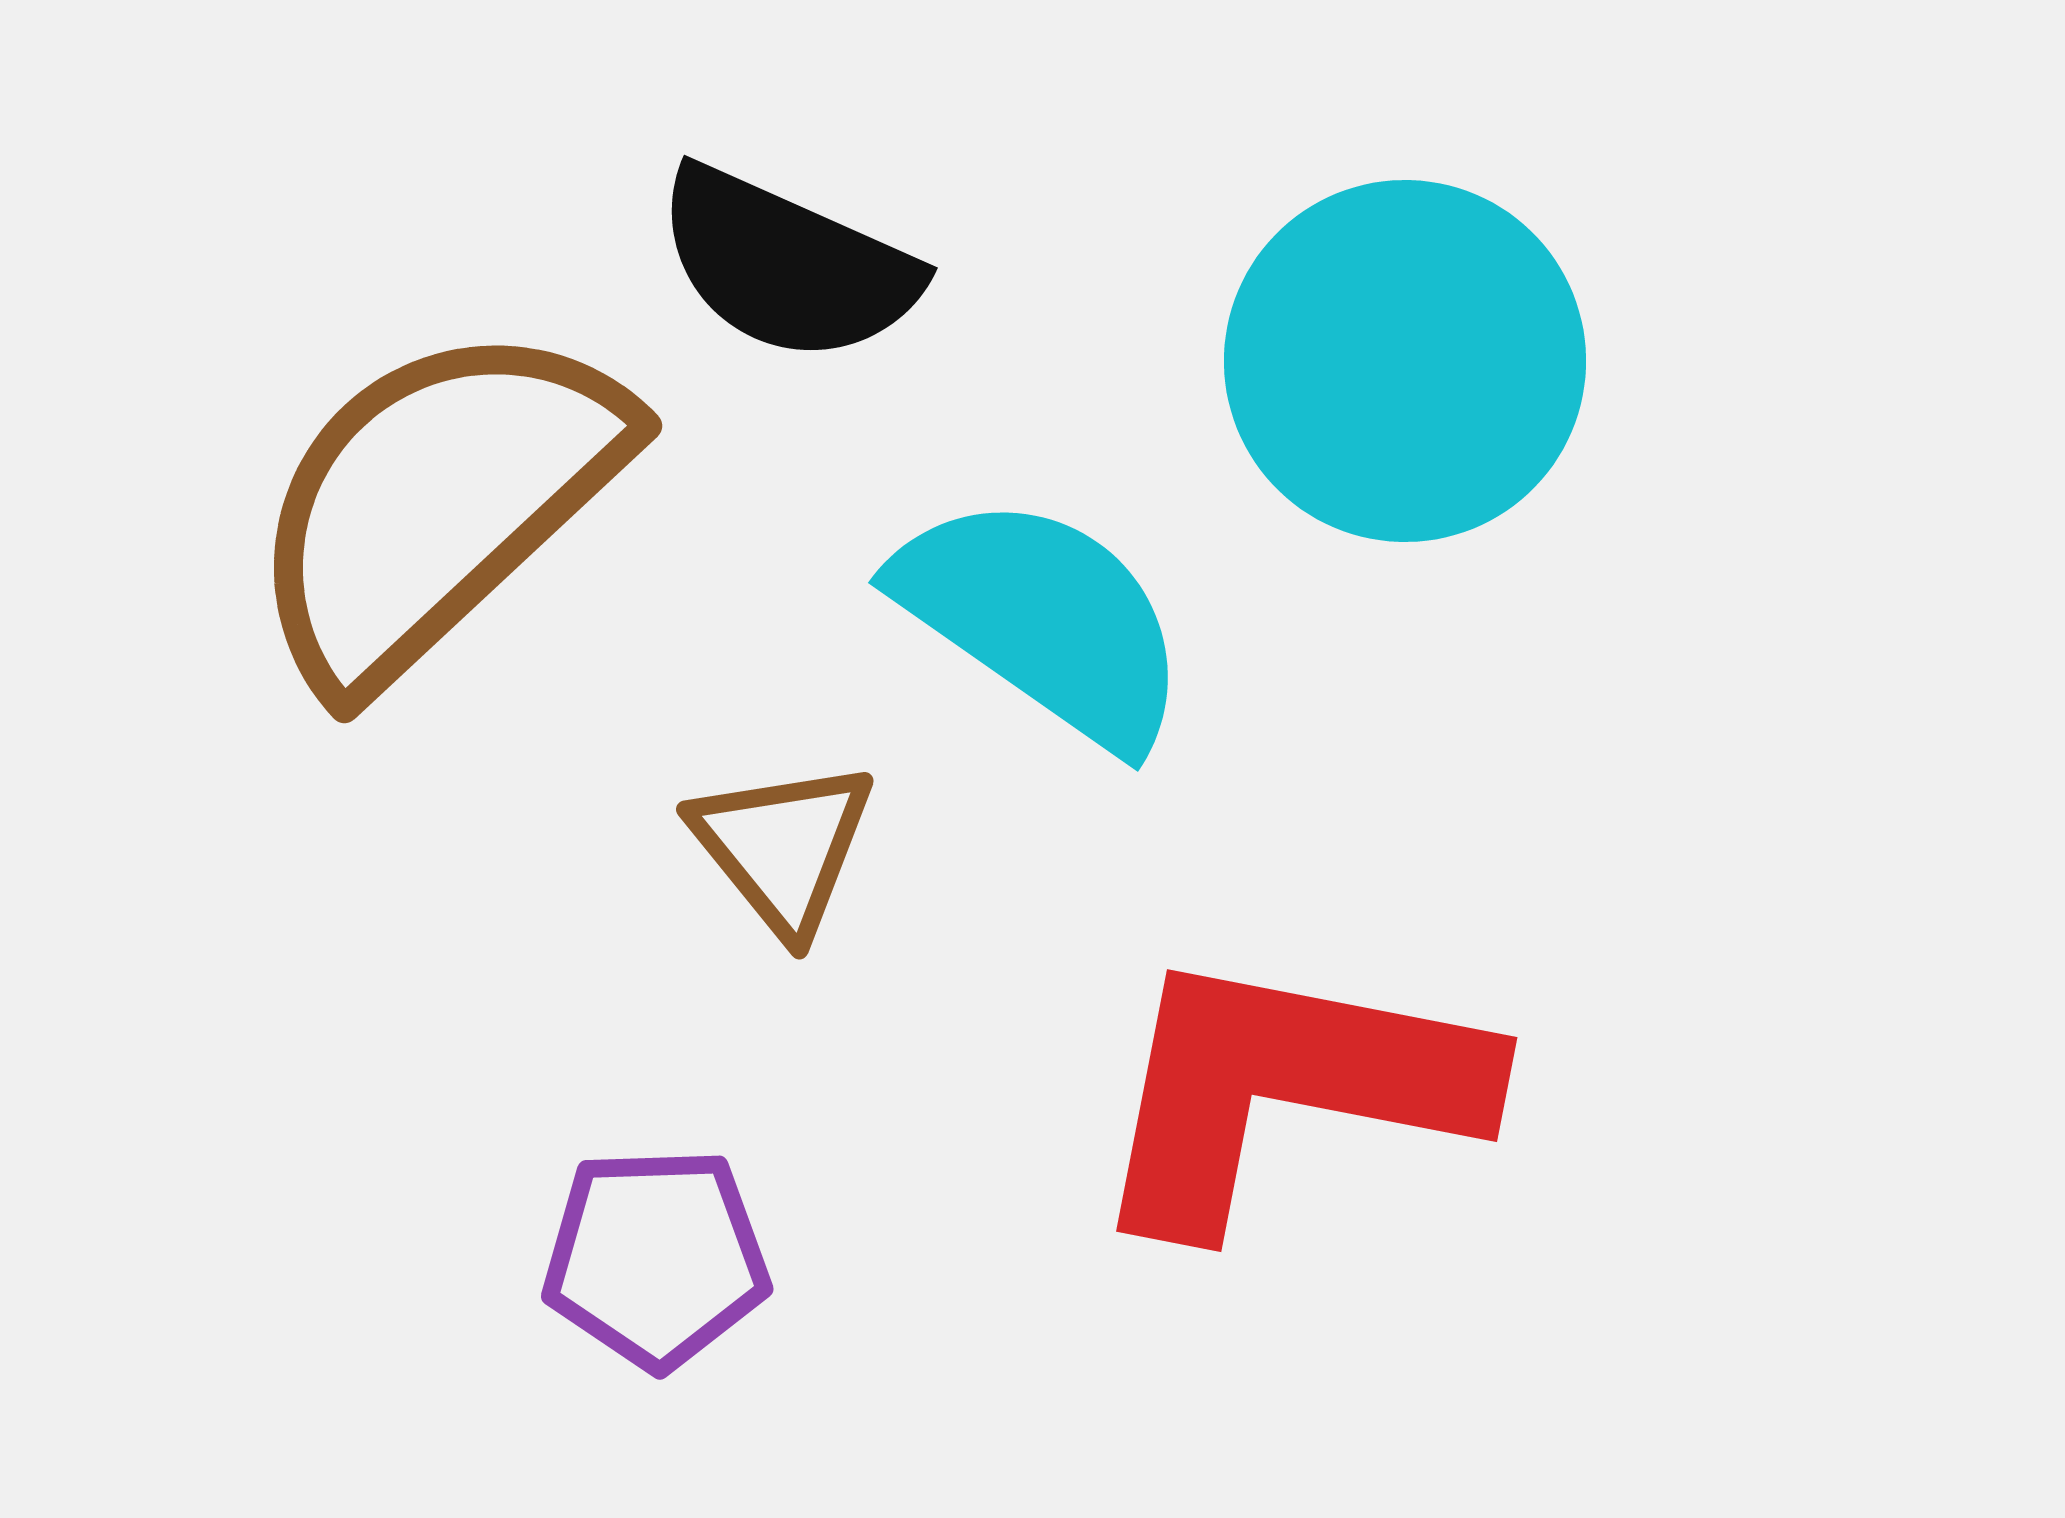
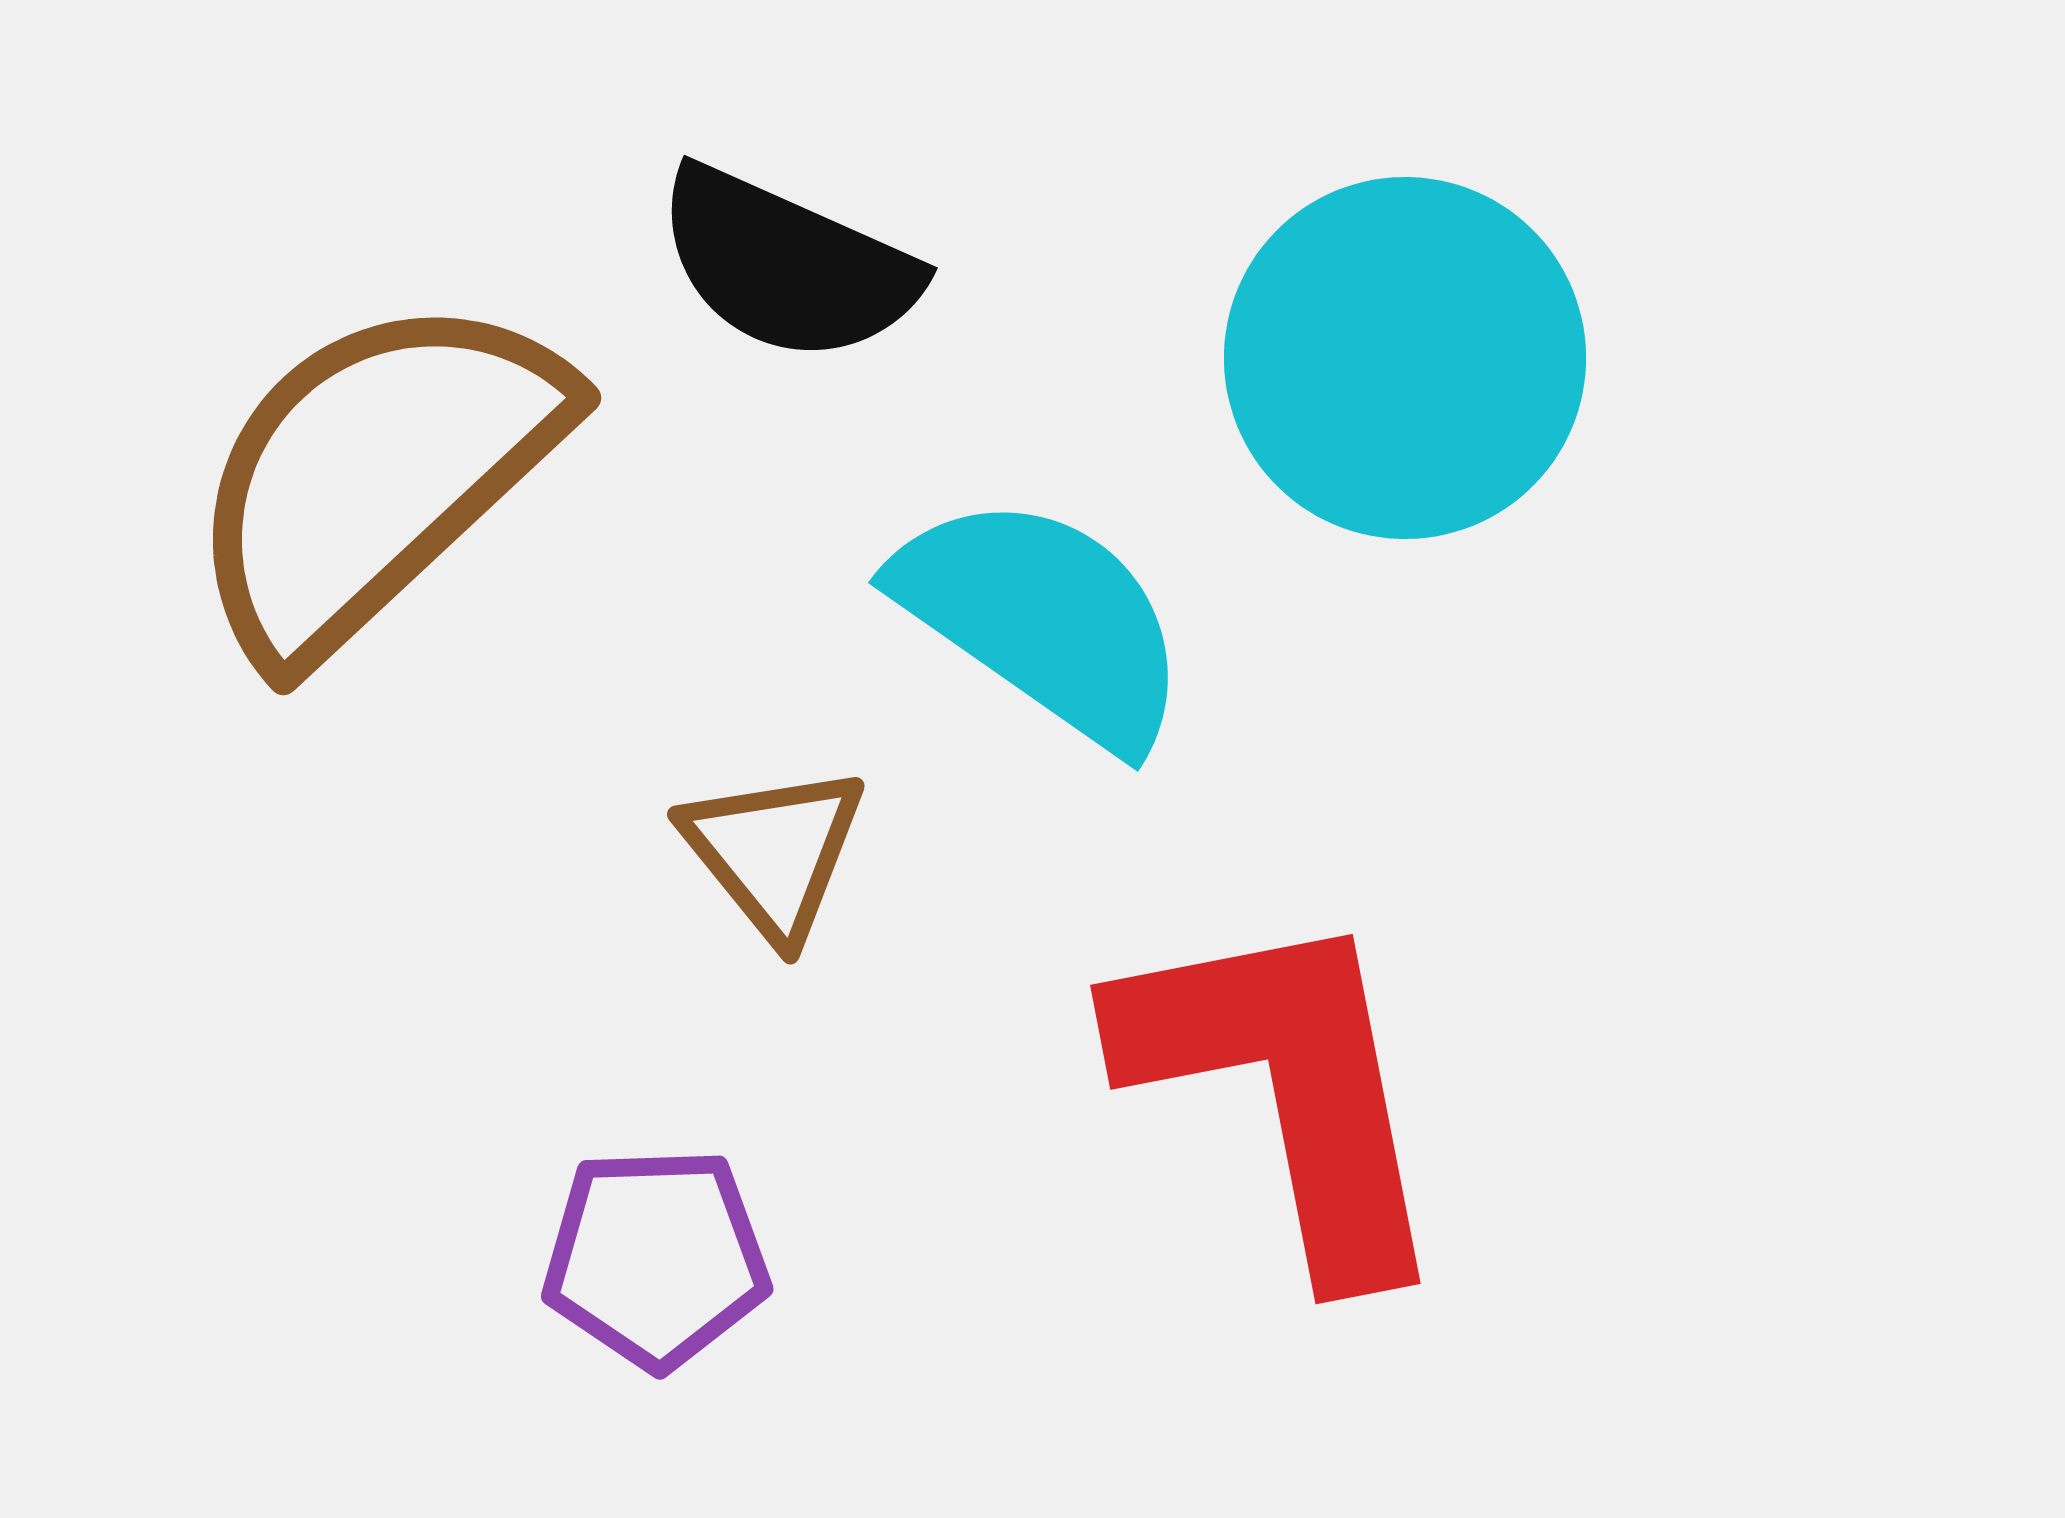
cyan circle: moved 3 px up
brown semicircle: moved 61 px left, 28 px up
brown triangle: moved 9 px left, 5 px down
red L-shape: rotated 68 degrees clockwise
